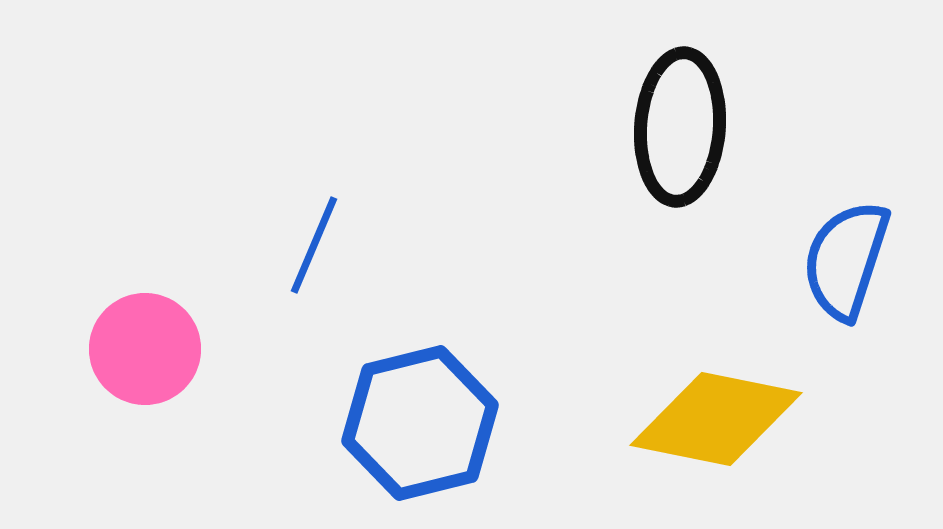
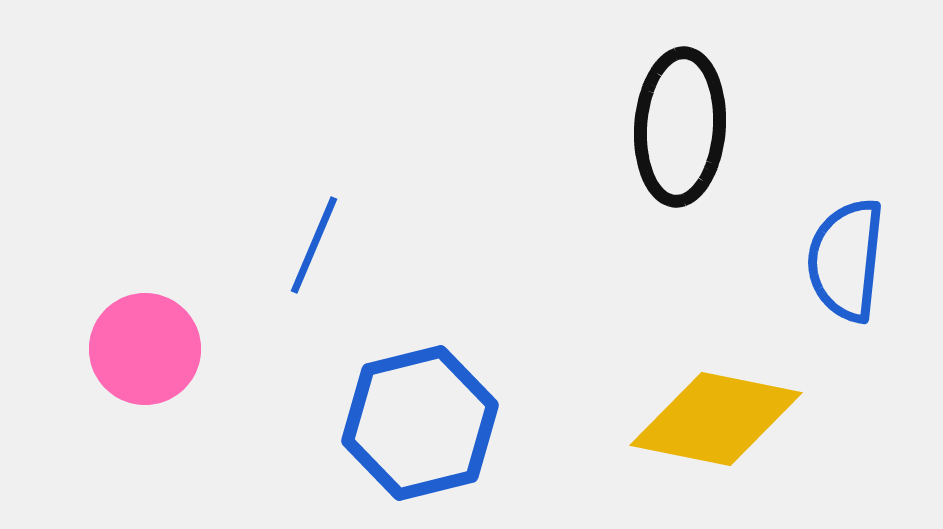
blue semicircle: rotated 12 degrees counterclockwise
